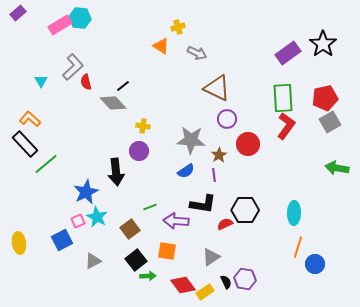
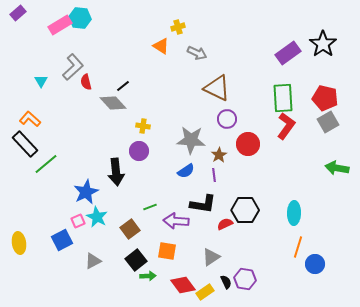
red pentagon at (325, 98): rotated 25 degrees clockwise
gray square at (330, 122): moved 2 px left
